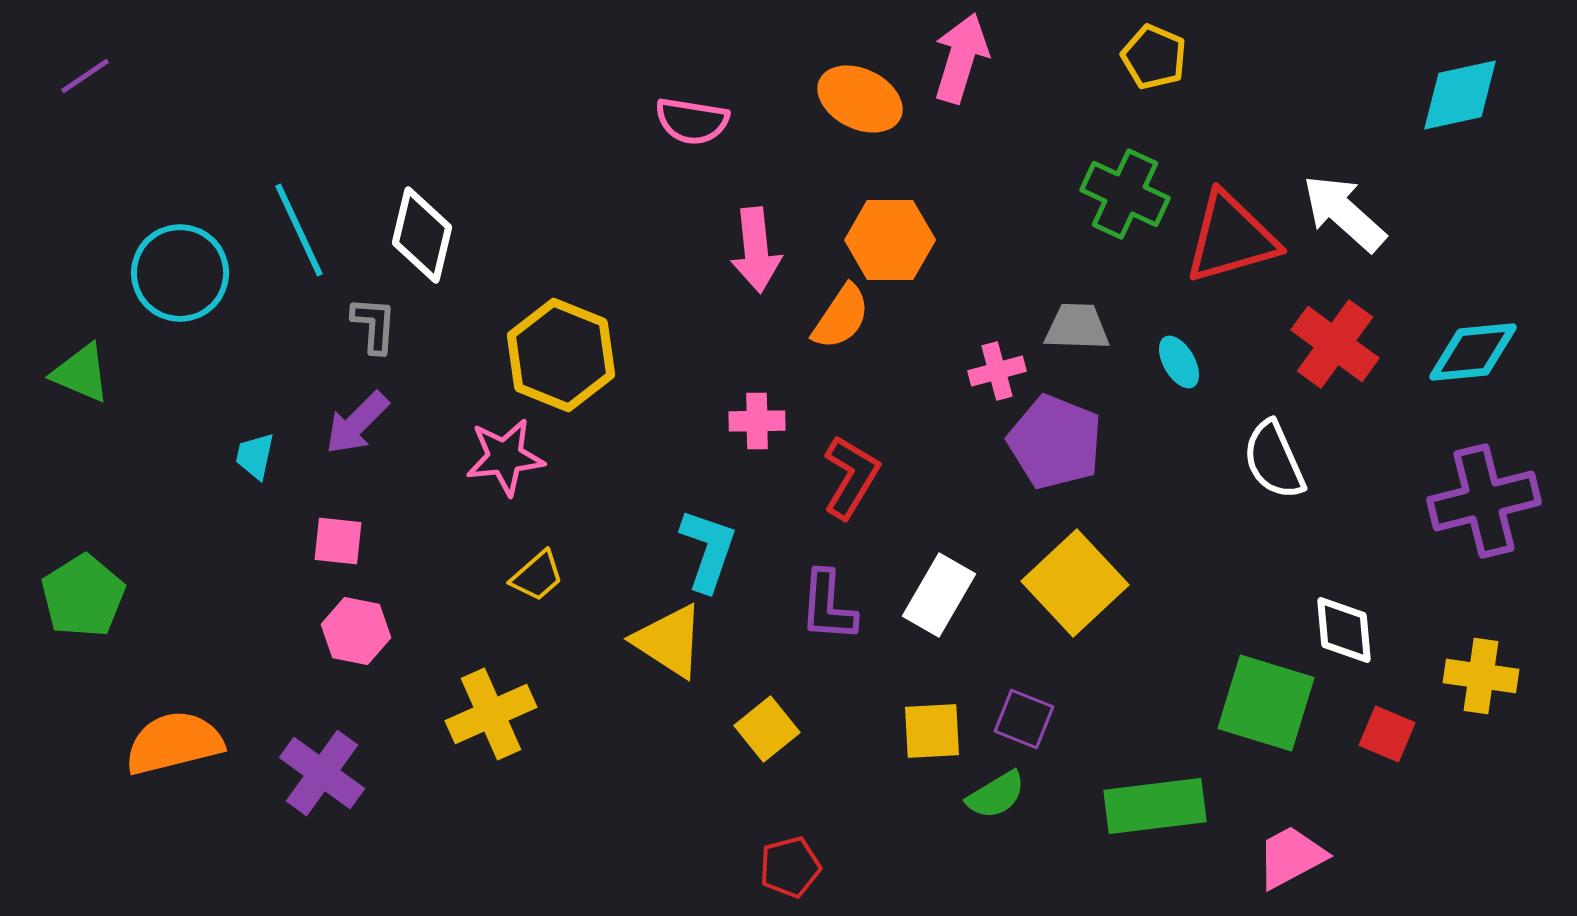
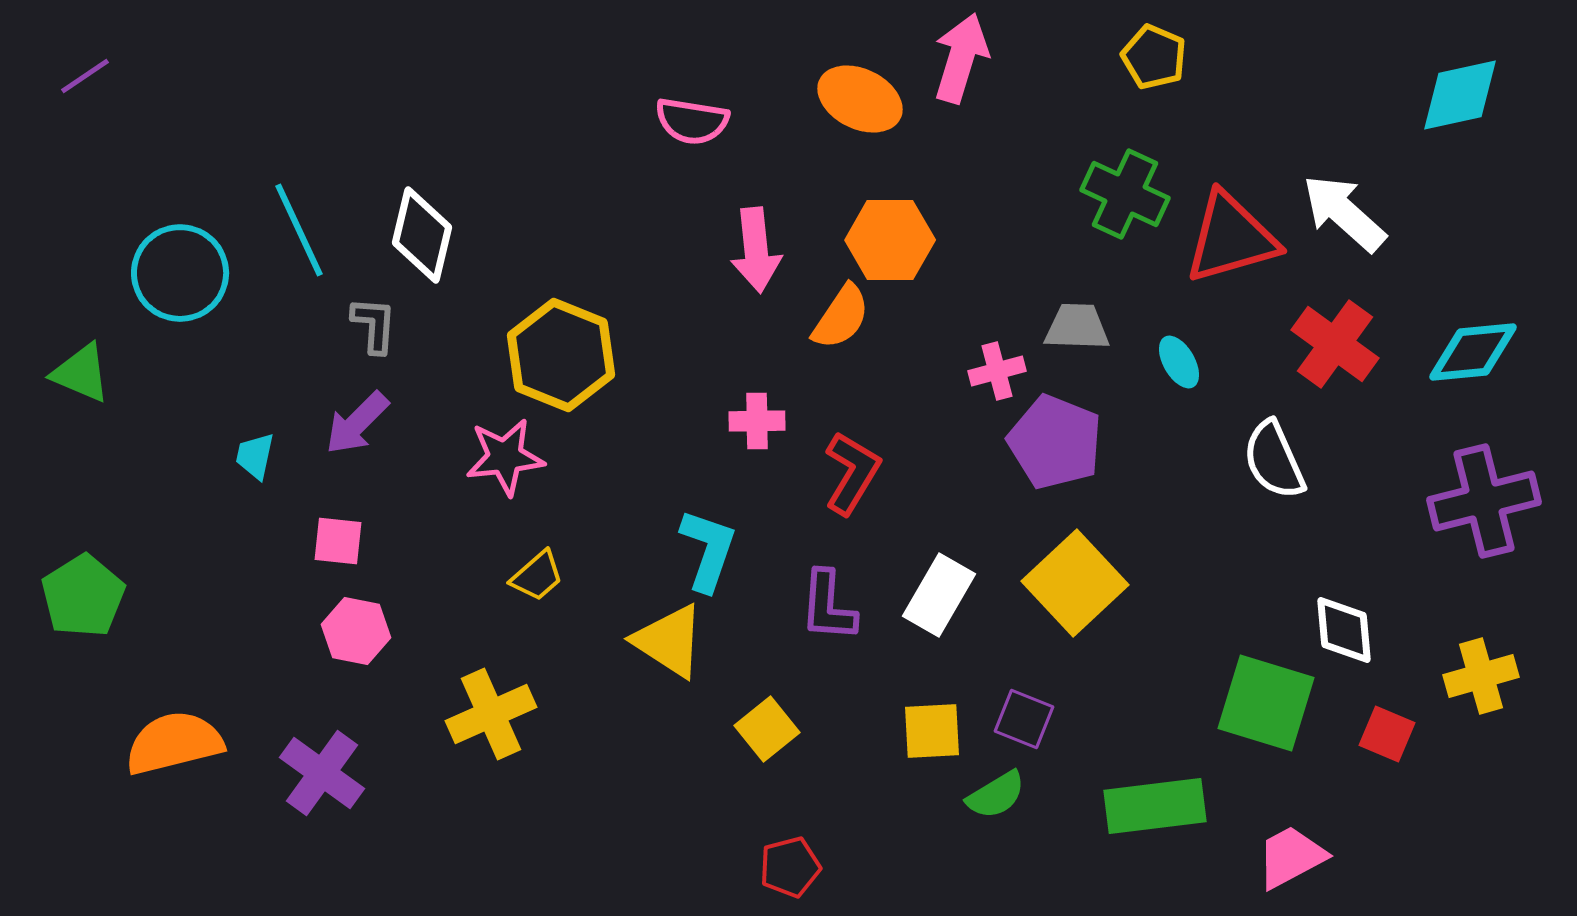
red L-shape at (851, 477): moved 1 px right, 4 px up
yellow cross at (1481, 676): rotated 24 degrees counterclockwise
